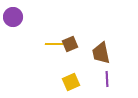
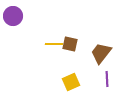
purple circle: moved 1 px up
brown square: rotated 35 degrees clockwise
brown trapezoid: rotated 50 degrees clockwise
